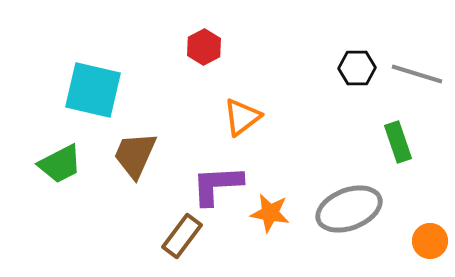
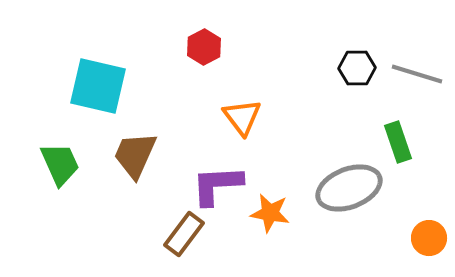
cyan square: moved 5 px right, 4 px up
orange triangle: rotated 30 degrees counterclockwise
green trapezoid: rotated 87 degrees counterclockwise
gray ellipse: moved 21 px up
brown rectangle: moved 2 px right, 2 px up
orange circle: moved 1 px left, 3 px up
